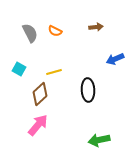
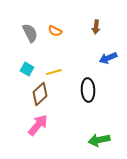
brown arrow: rotated 104 degrees clockwise
blue arrow: moved 7 px left, 1 px up
cyan square: moved 8 px right
